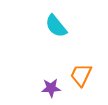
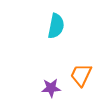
cyan semicircle: rotated 130 degrees counterclockwise
